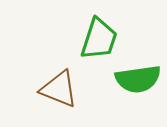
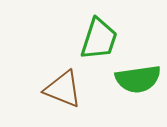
brown triangle: moved 4 px right
